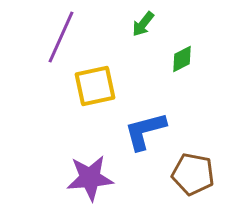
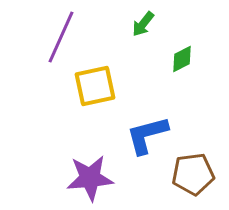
blue L-shape: moved 2 px right, 4 px down
brown pentagon: rotated 18 degrees counterclockwise
